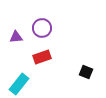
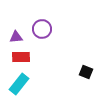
purple circle: moved 1 px down
red rectangle: moved 21 px left; rotated 18 degrees clockwise
